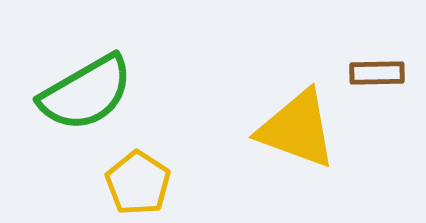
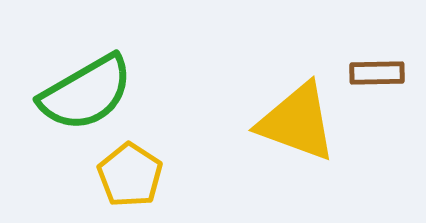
yellow triangle: moved 7 px up
yellow pentagon: moved 8 px left, 8 px up
